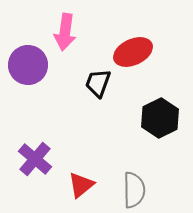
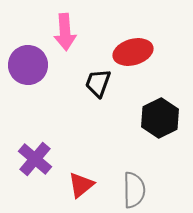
pink arrow: rotated 12 degrees counterclockwise
red ellipse: rotated 9 degrees clockwise
